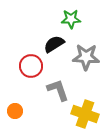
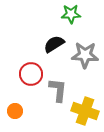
green star: moved 5 px up
gray star: moved 1 px left, 2 px up
red circle: moved 8 px down
gray L-shape: rotated 25 degrees clockwise
yellow cross: moved 3 px up
